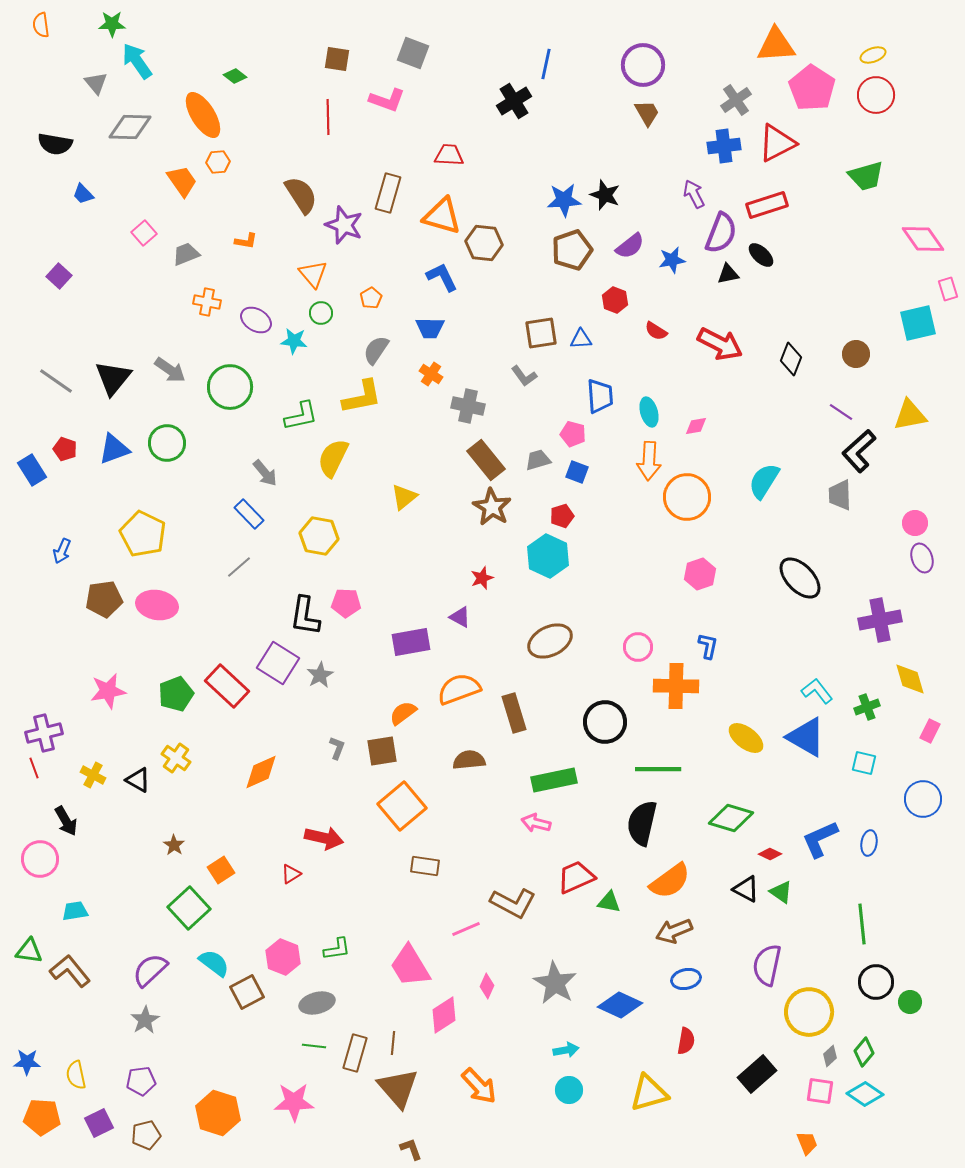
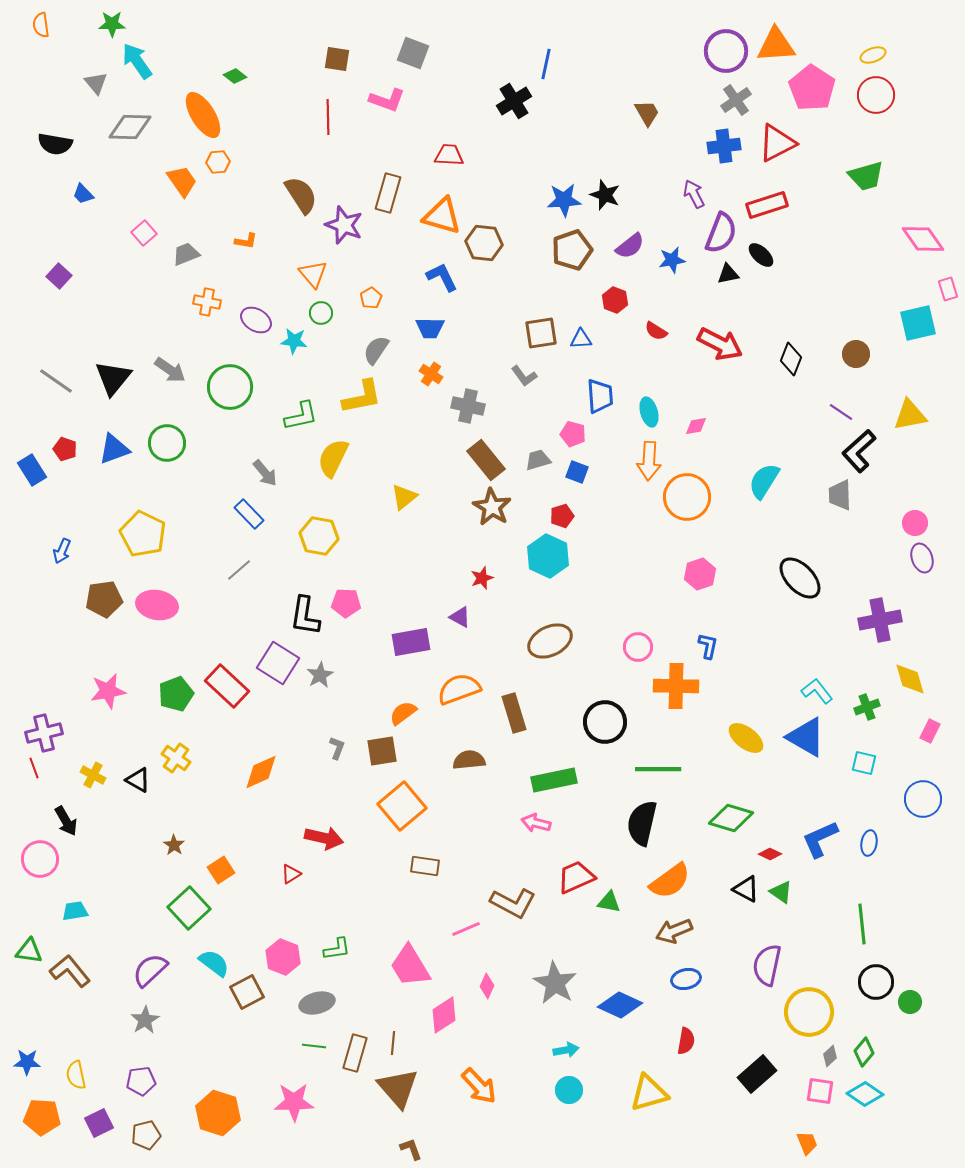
purple circle at (643, 65): moved 83 px right, 14 px up
gray line at (239, 567): moved 3 px down
